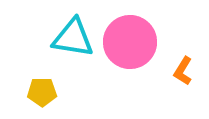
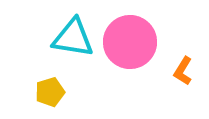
yellow pentagon: moved 8 px right; rotated 16 degrees counterclockwise
